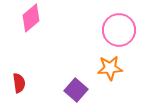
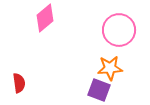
pink diamond: moved 14 px right
purple square: moved 23 px right; rotated 20 degrees counterclockwise
